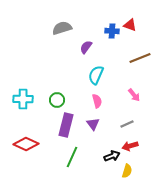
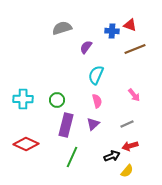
brown line: moved 5 px left, 9 px up
purple triangle: rotated 24 degrees clockwise
yellow semicircle: rotated 24 degrees clockwise
